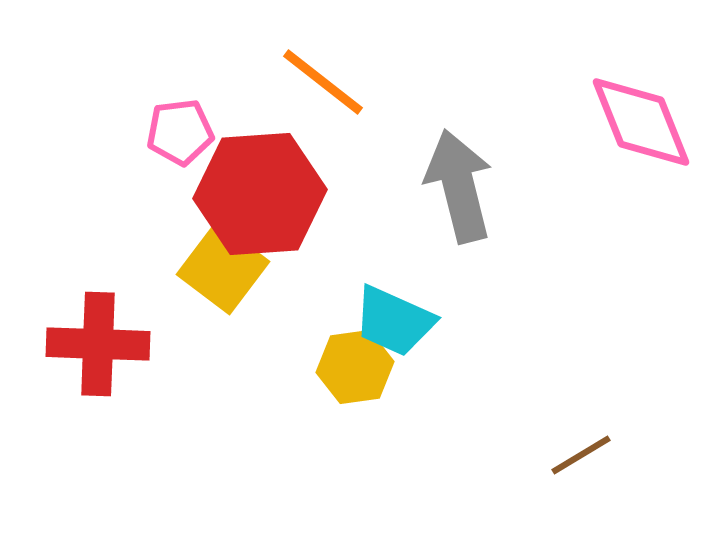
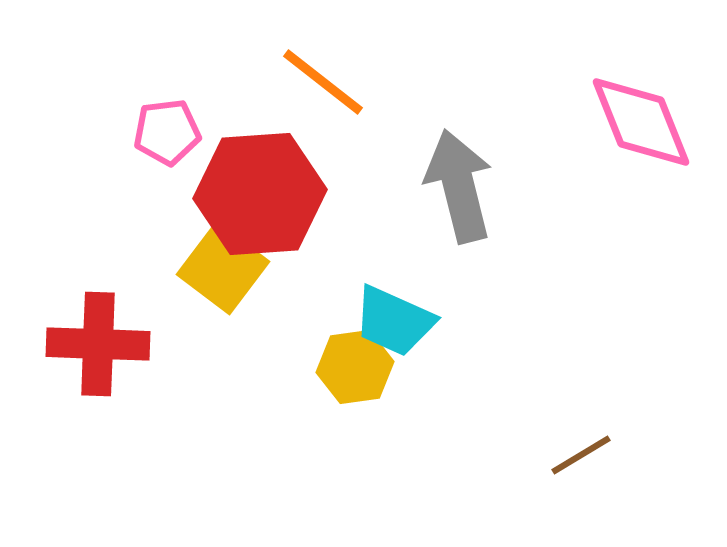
pink pentagon: moved 13 px left
